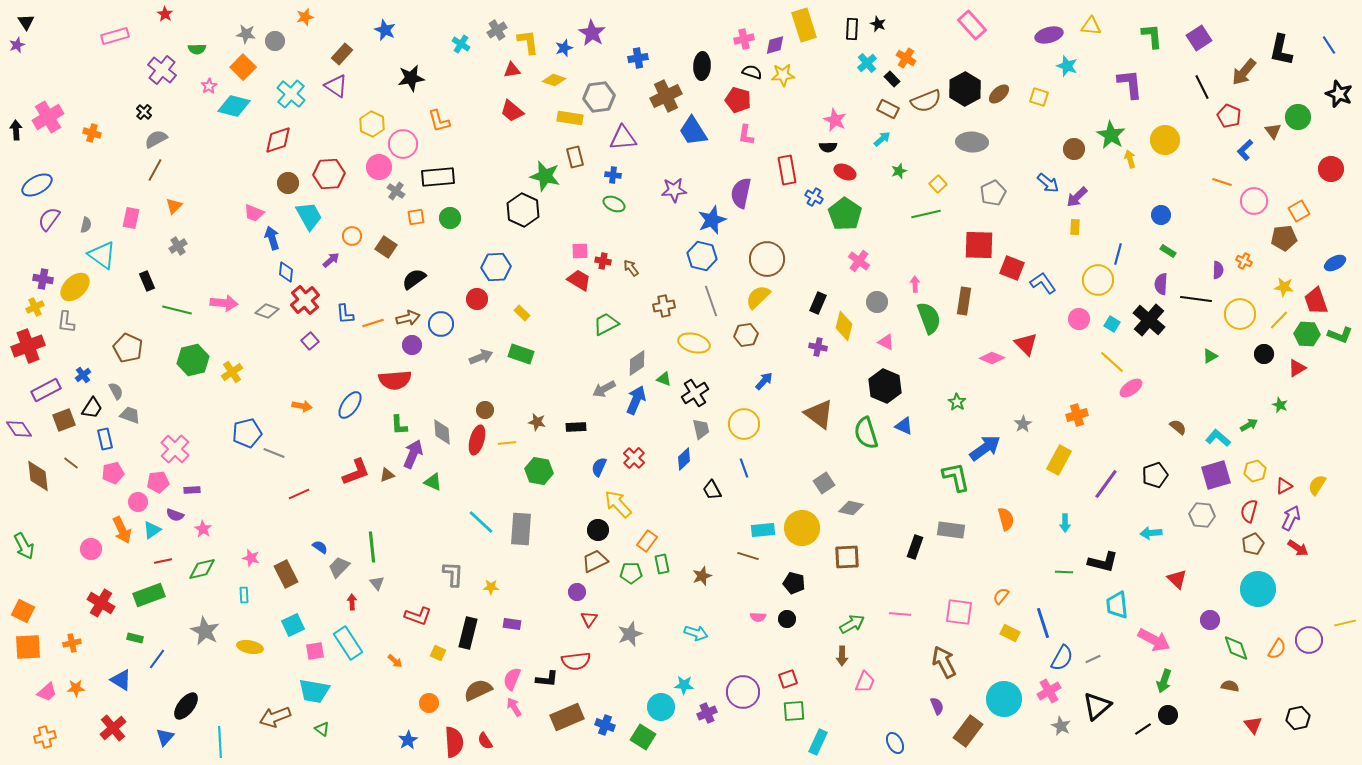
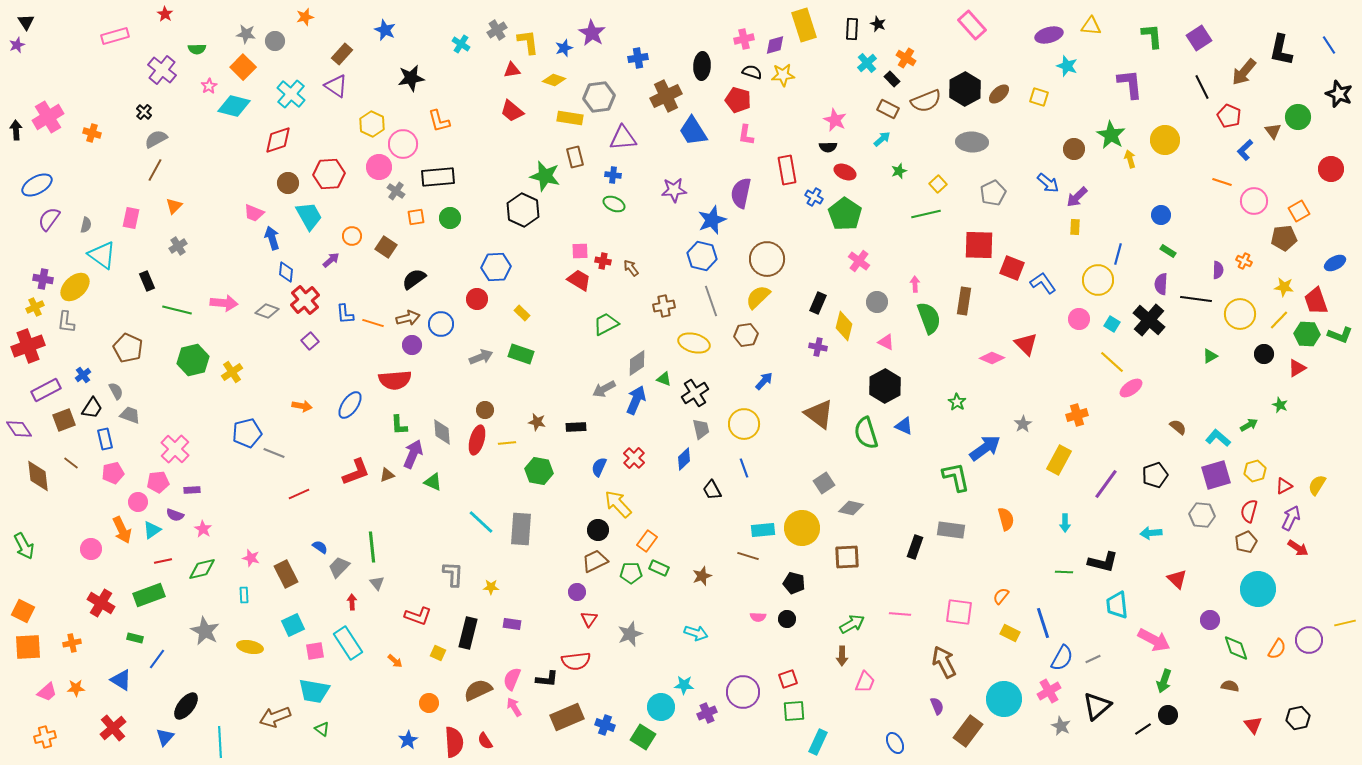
orange line at (373, 323): rotated 35 degrees clockwise
black hexagon at (885, 386): rotated 8 degrees clockwise
brown pentagon at (1253, 544): moved 7 px left, 2 px up
green rectangle at (662, 564): moved 3 px left, 4 px down; rotated 54 degrees counterclockwise
